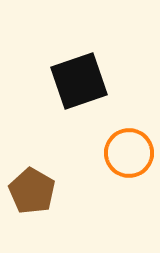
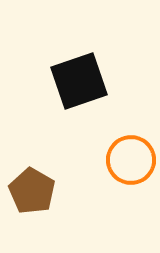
orange circle: moved 2 px right, 7 px down
